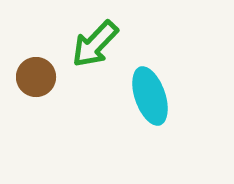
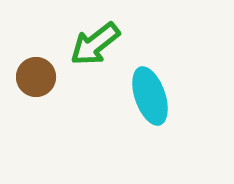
green arrow: rotated 8 degrees clockwise
